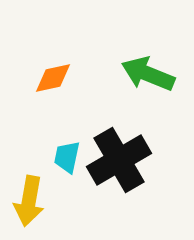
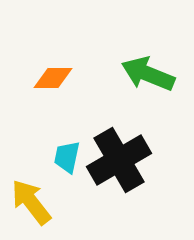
orange diamond: rotated 12 degrees clockwise
yellow arrow: moved 2 px right, 1 px down; rotated 132 degrees clockwise
